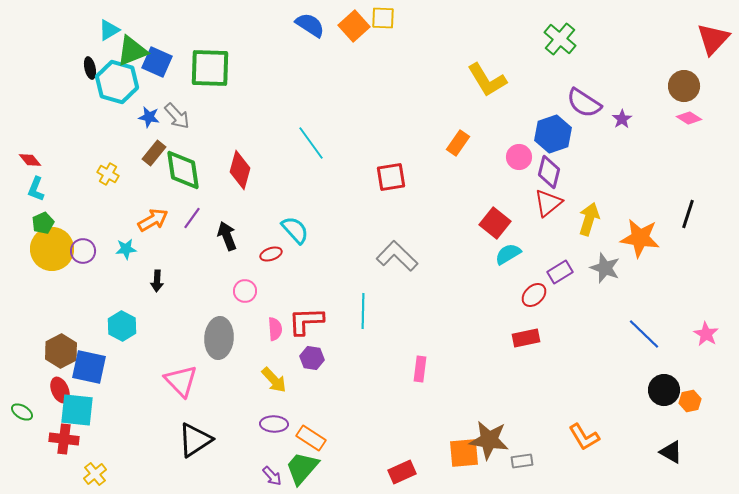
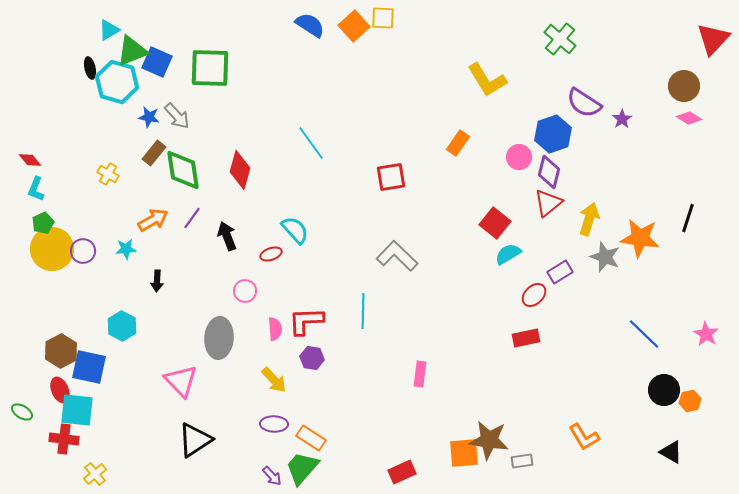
black line at (688, 214): moved 4 px down
gray star at (605, 268): moved 11 px up
pink rectangle at (420, 369): moved 5 px down
